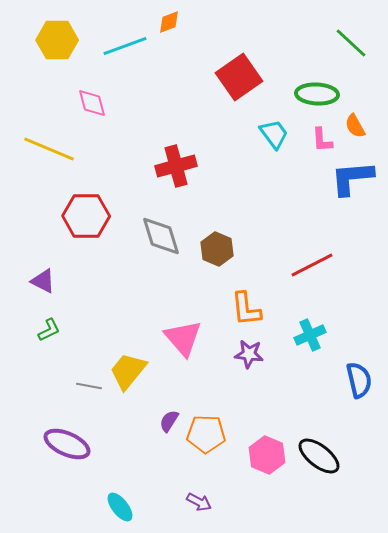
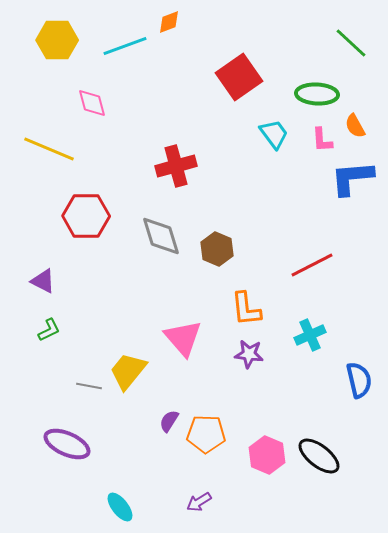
purple arrow: rotated 120 degrees clockwise
